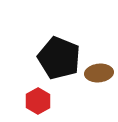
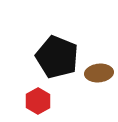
black pentagon: moved 2 px left, 1 px up
